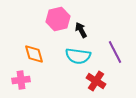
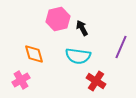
black arrow: moved 1 px right, 2 px up
purple line: moved 6 px right, 5 px up; rotated 50 degrees clockwise
pink cross: rotated 24 degrees counterclockwise
